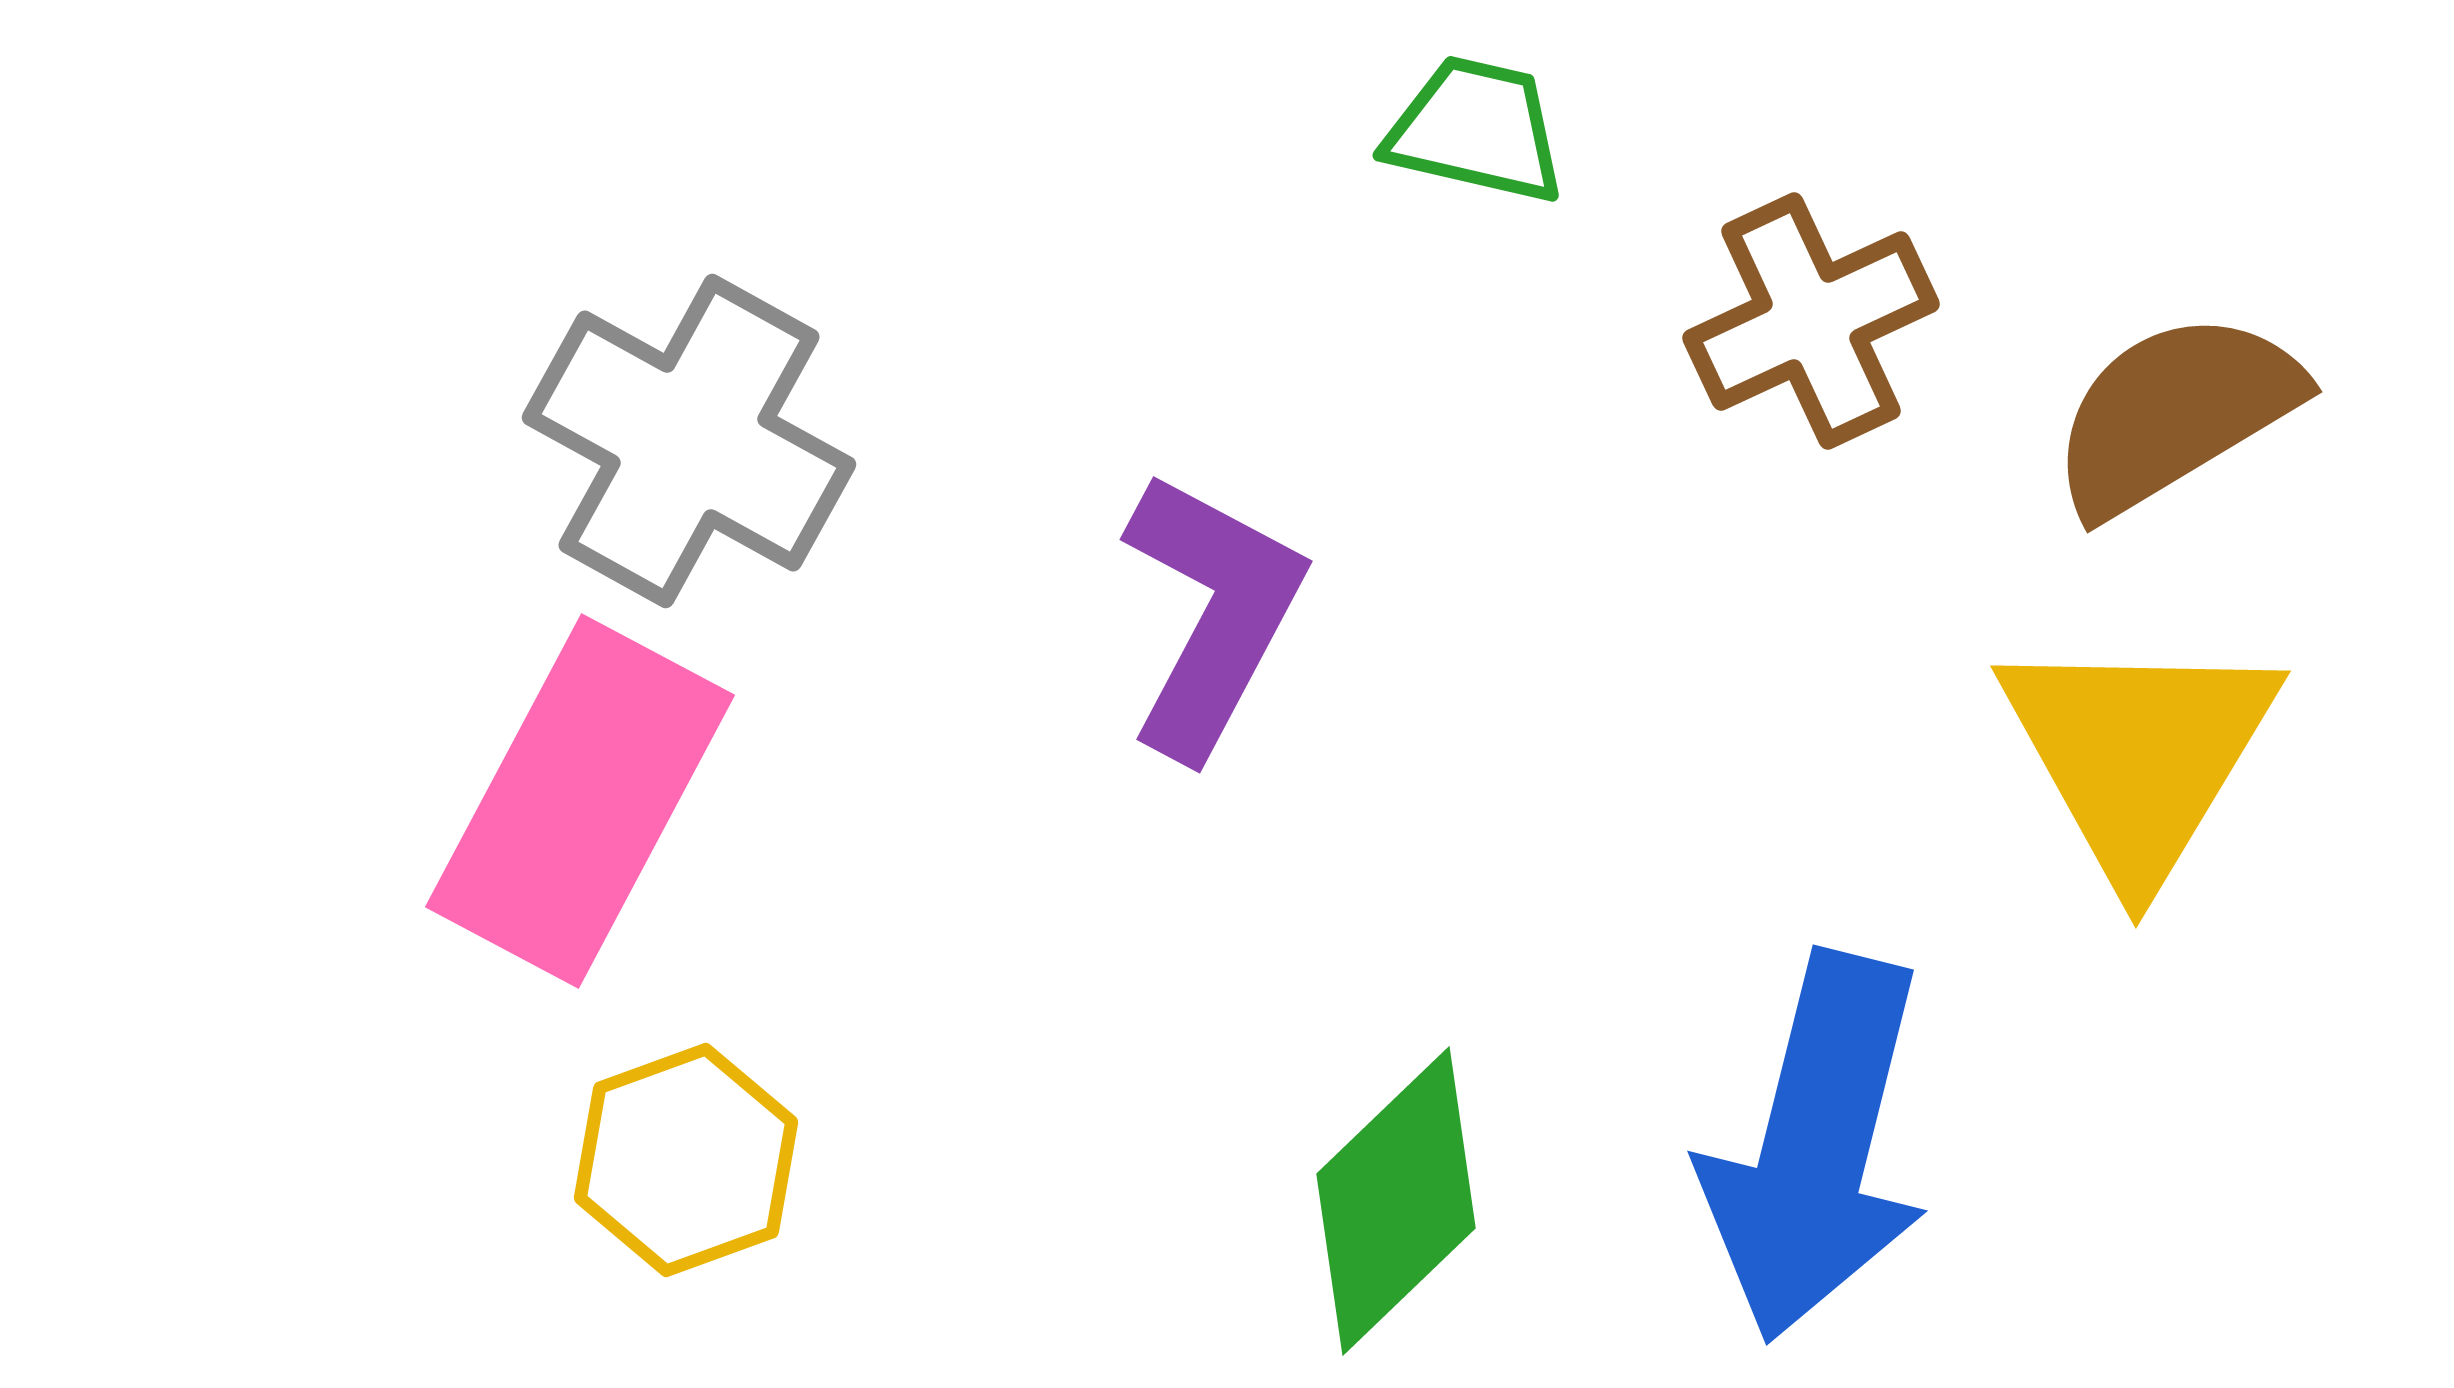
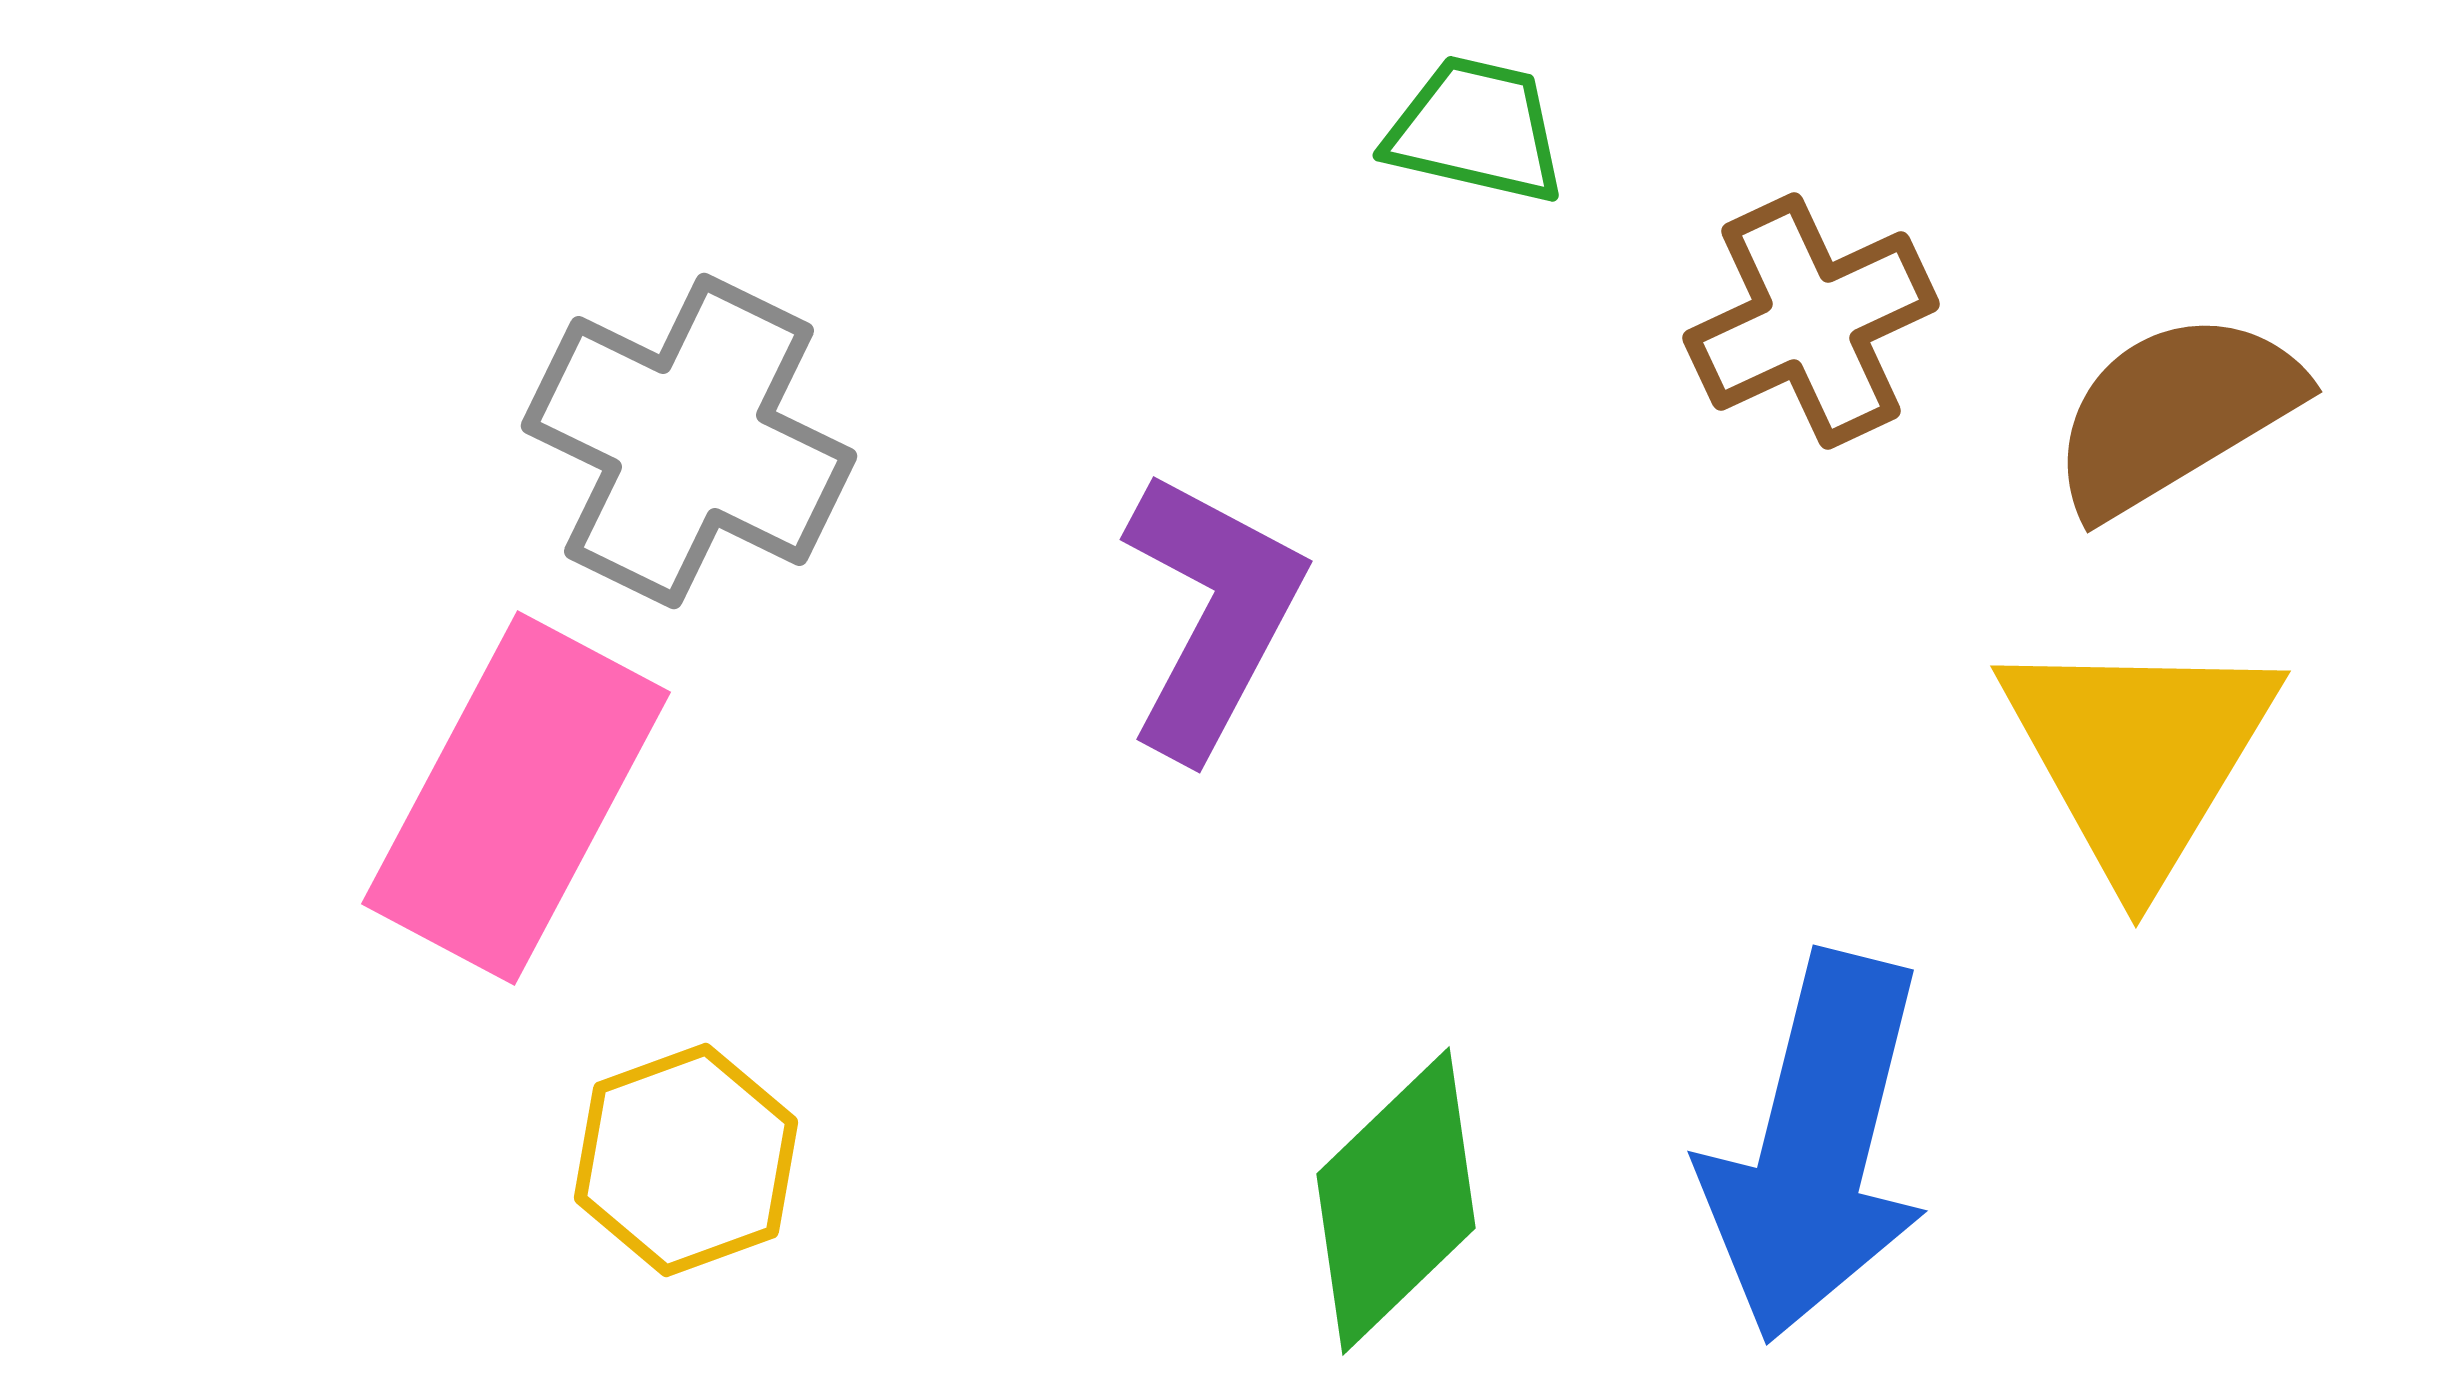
gray cross: rotated 3 degrees counterclockwise
pink rectangle: moved 64 px left, 3 px up
